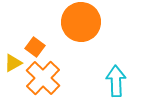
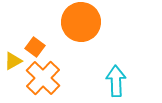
yellow triangle: moved 2 px up
